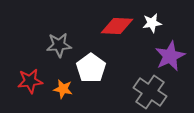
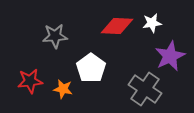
gray star: moved 4 px left, 9 px up
gray cross: moved 5 px left, 3 px up
